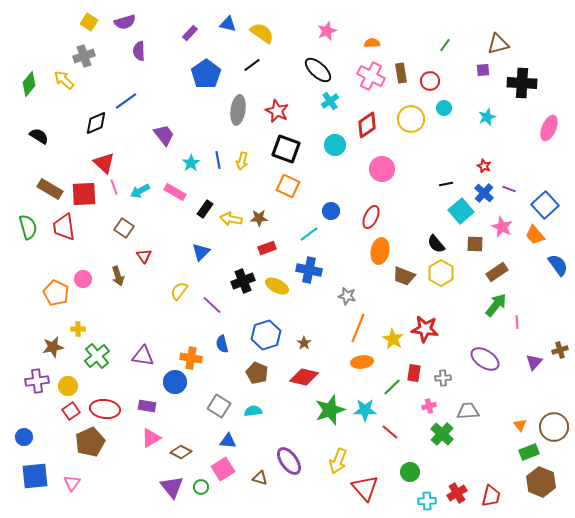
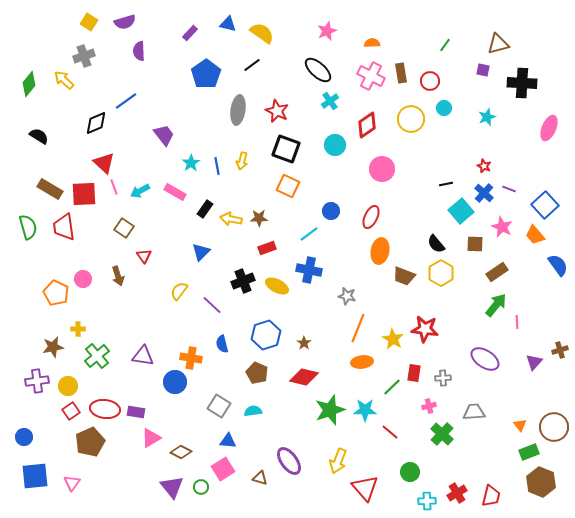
purple square at (483, 70): rotated 16 degrees clockwise
blue line at (218, 160): moved 1 px left, 6 px down
purple rectangle at (147, 406): moved 11 px left, 6 px down
gray trapezoid at (468, 411): moved 6 px right, 1 px down
